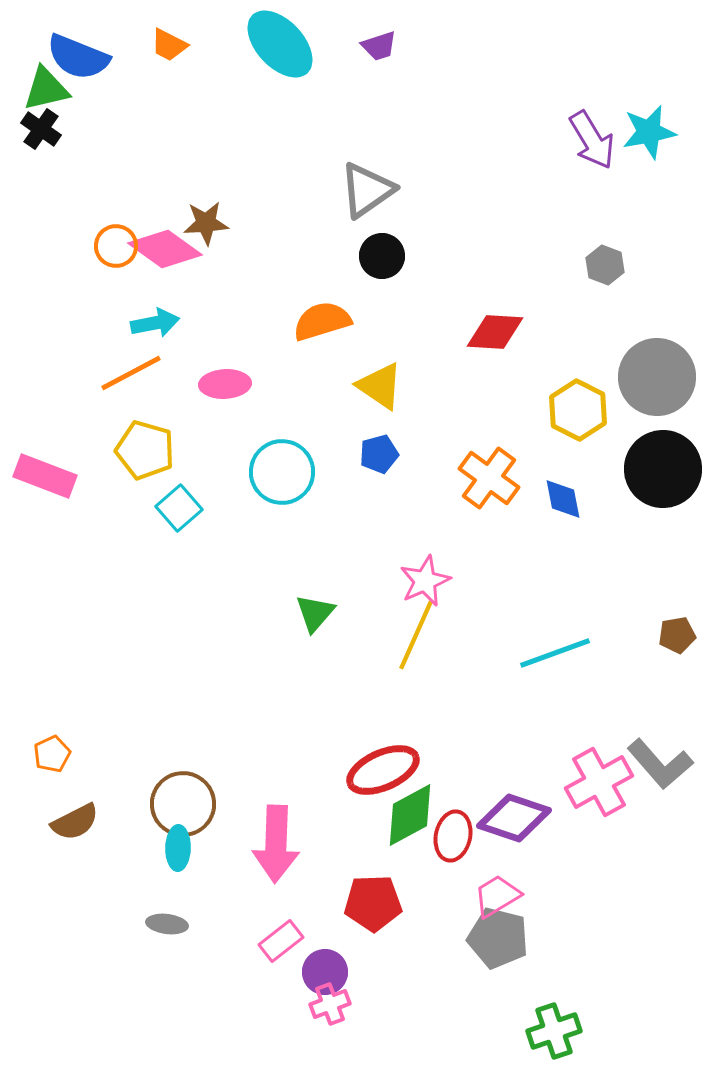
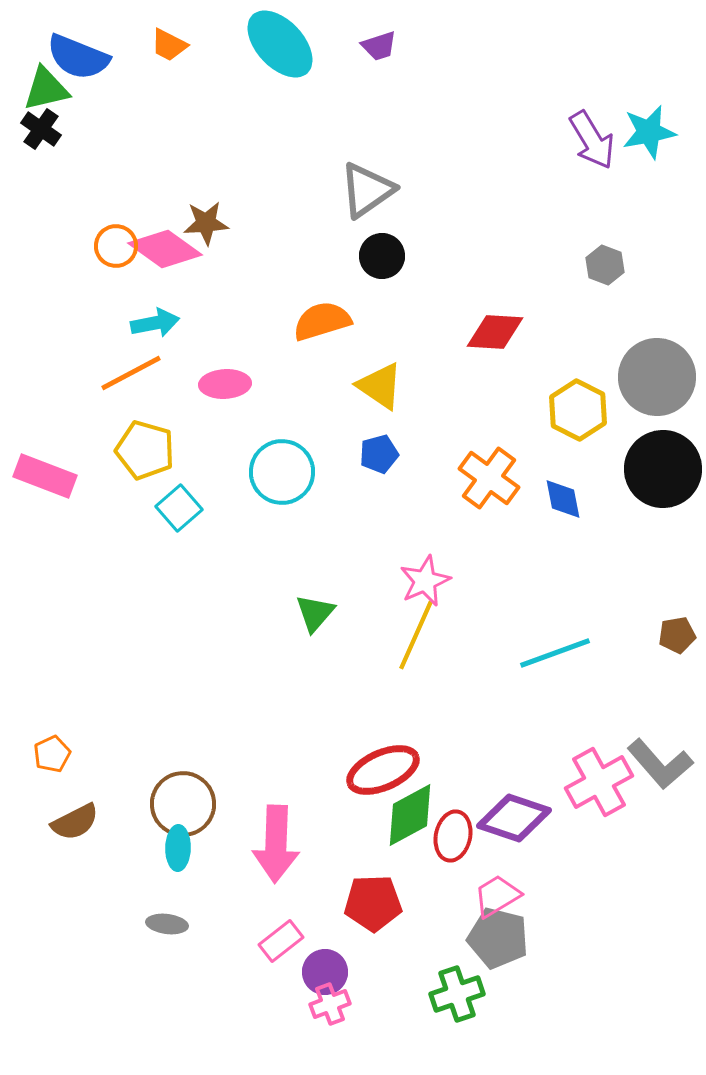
green cross at (554, 1031): moved 97 px left, 37 px up
